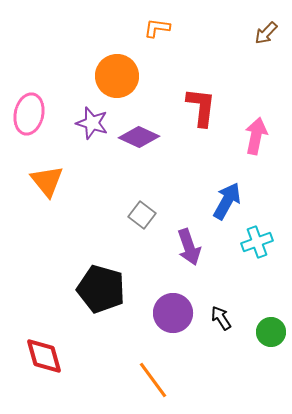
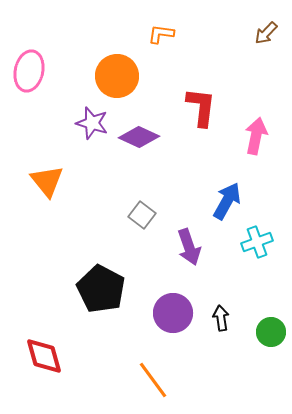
orange L-shape: moved 4 px right, 6 px down
pink ellipse: moved 43 px up
black pentagon: rotated 12 degrees clockwise
black arrow: rotated 25 degrees clockwise
